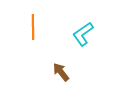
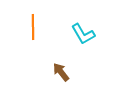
cyan L-shape: rotated 85 degrees counterclockwise
